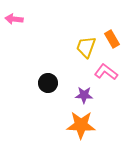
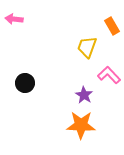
orange rectangle: moved 13 px up
yellow trapezoid: moved 1 px right
pink L-shape: moved 3 px right, 3 px down; rotated 10 degrees clockwise
black circle: moved 23 px left
purple star: rotated 30 degrees clockwise
